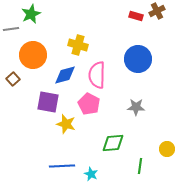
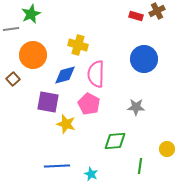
blue circle: moved 6 px right
pink semicircle: moved 1 px left, 1 px up
green diamond: moved 2 px right, 2 px up
blue line: moved 5 px left
